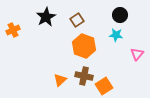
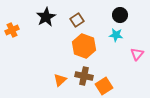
orange cross: moved 1 px left
